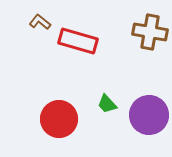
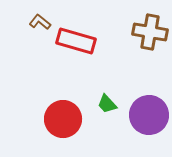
red rectangle: moved 2 px left
red circle: moved 4 px right
